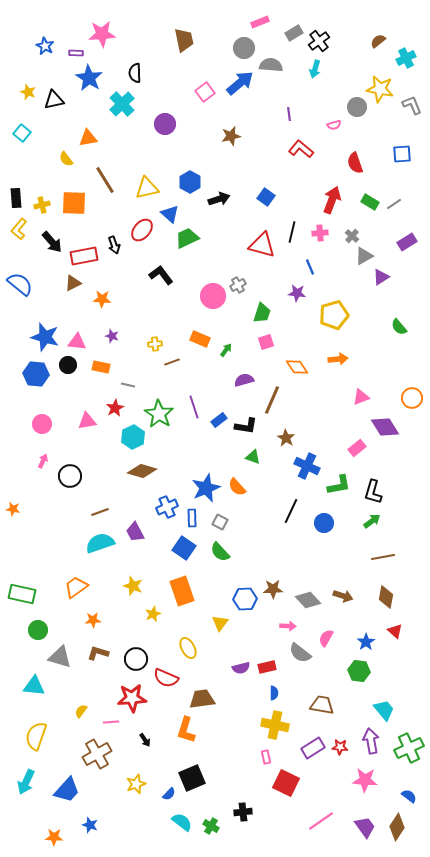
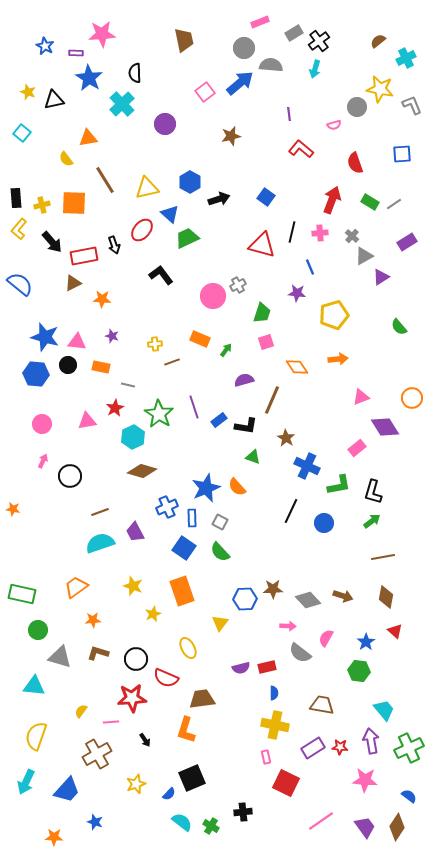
blue star at (90, 825): moved 5 px right, 3 px up
